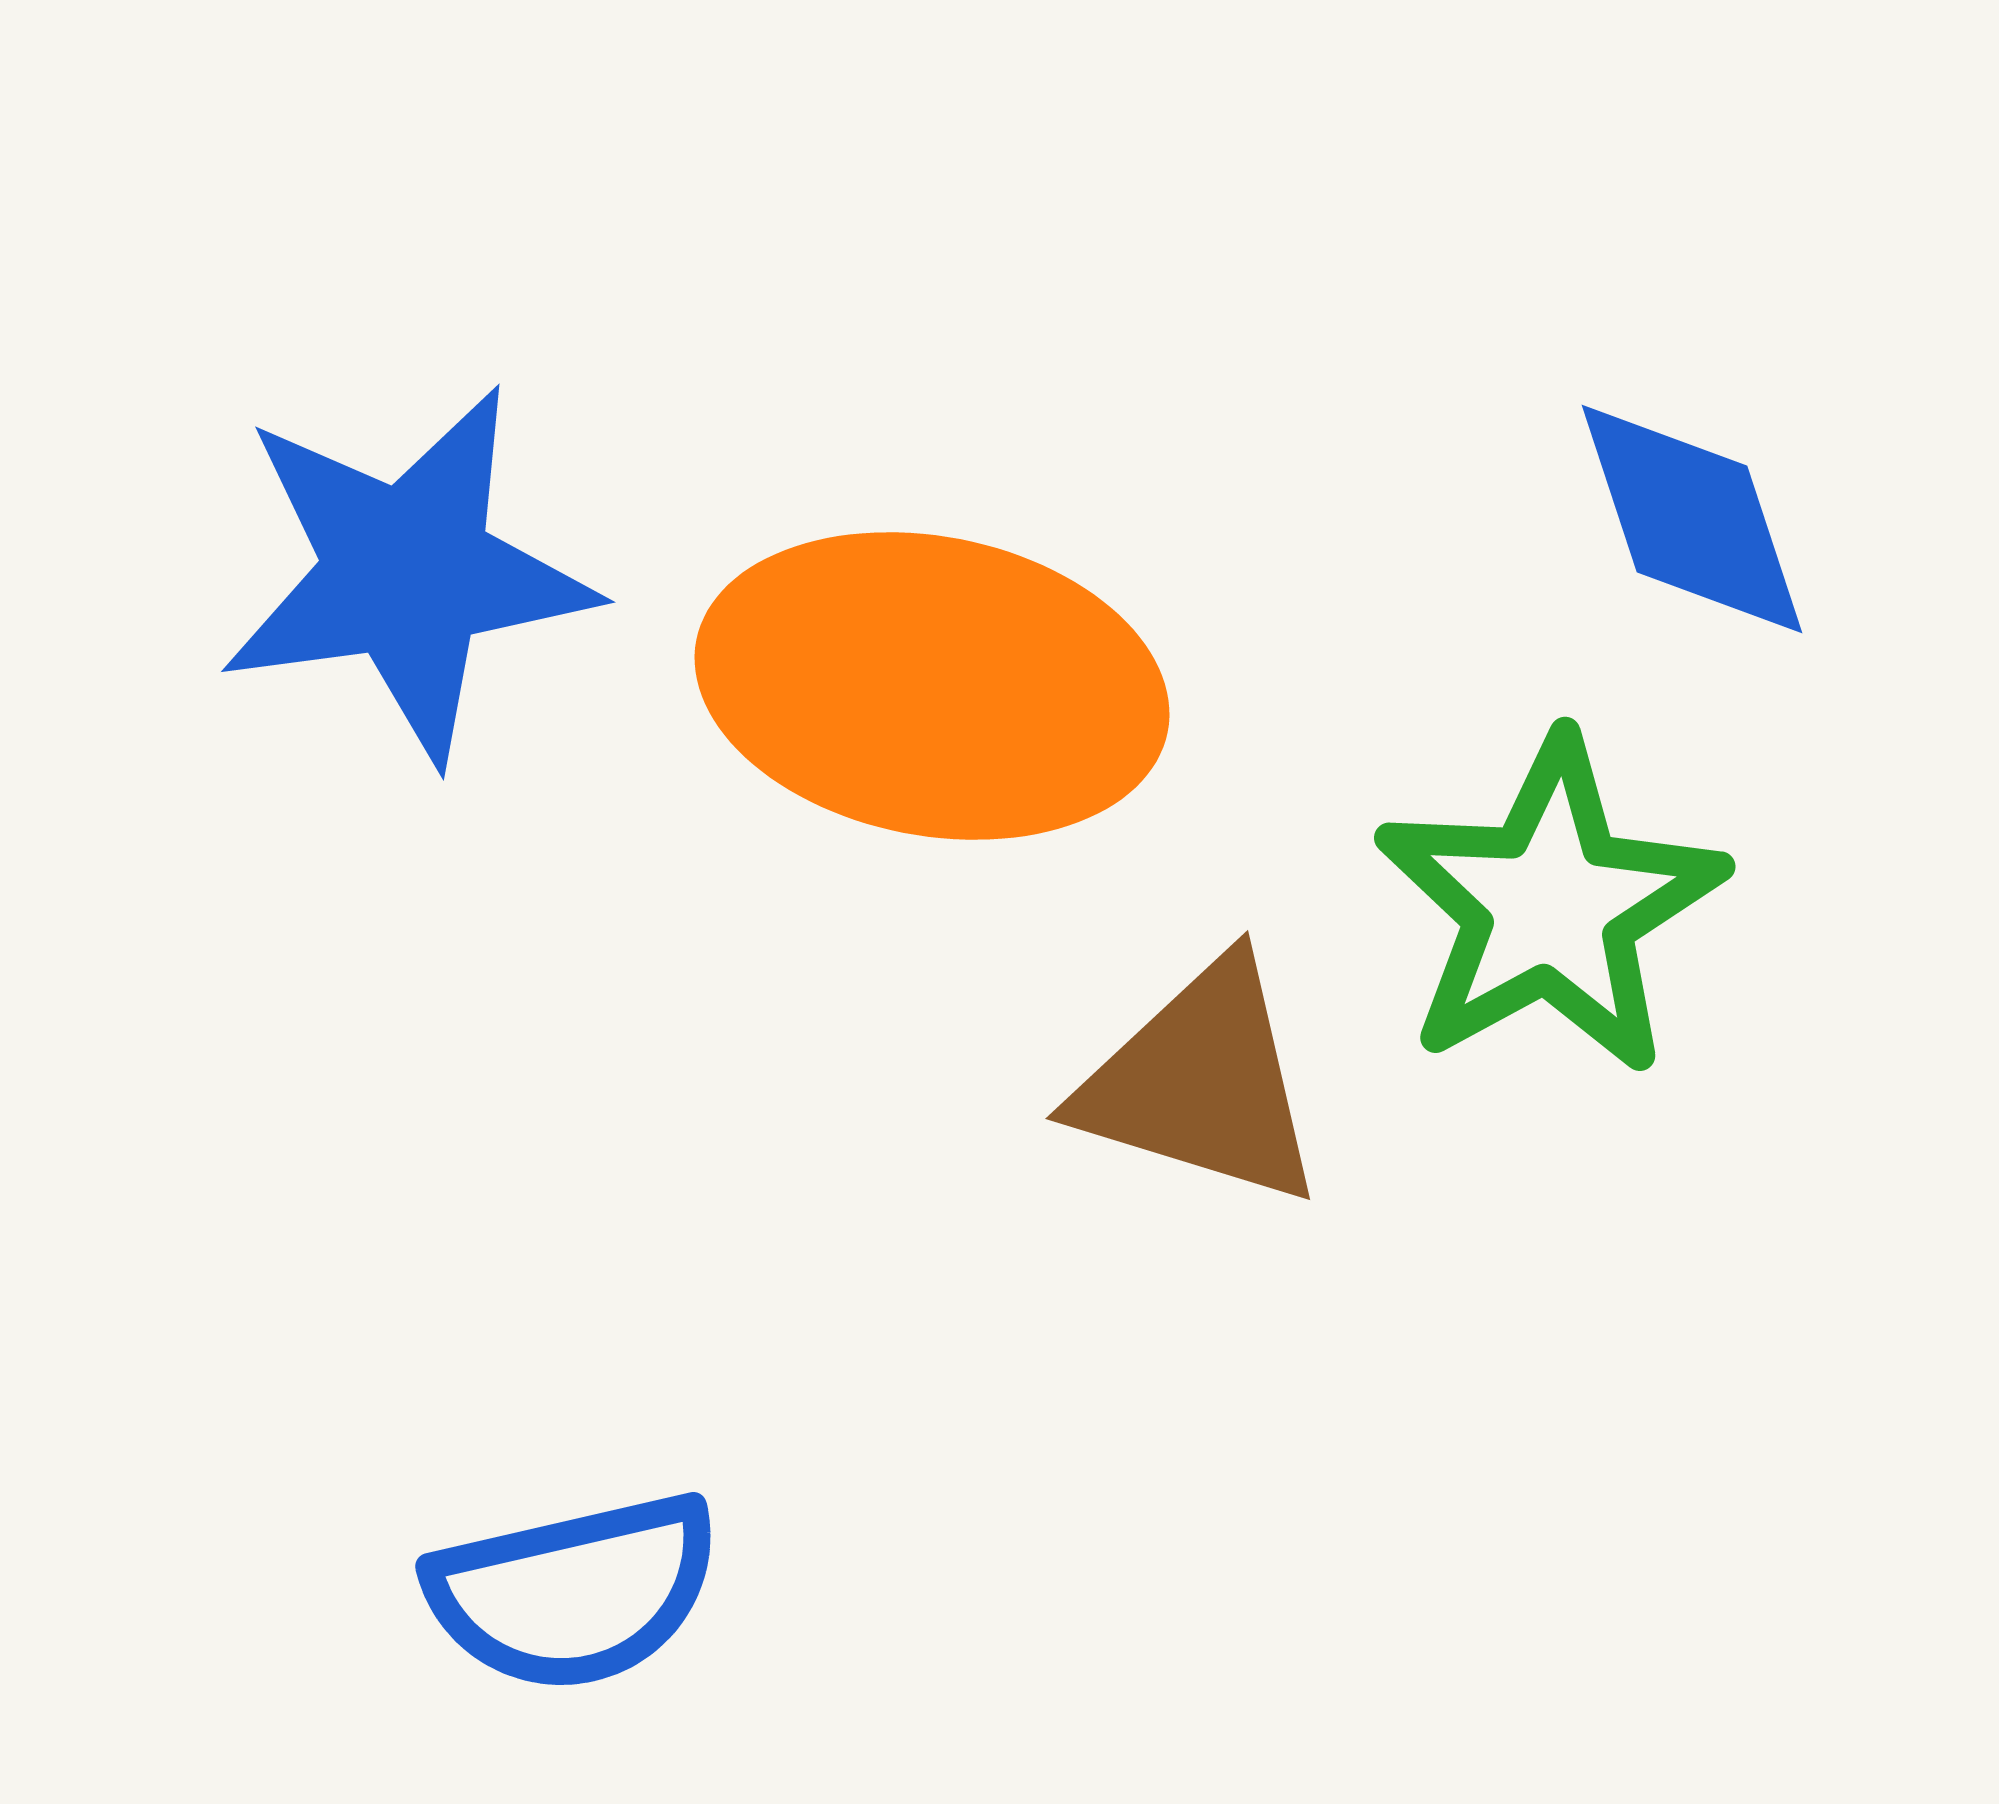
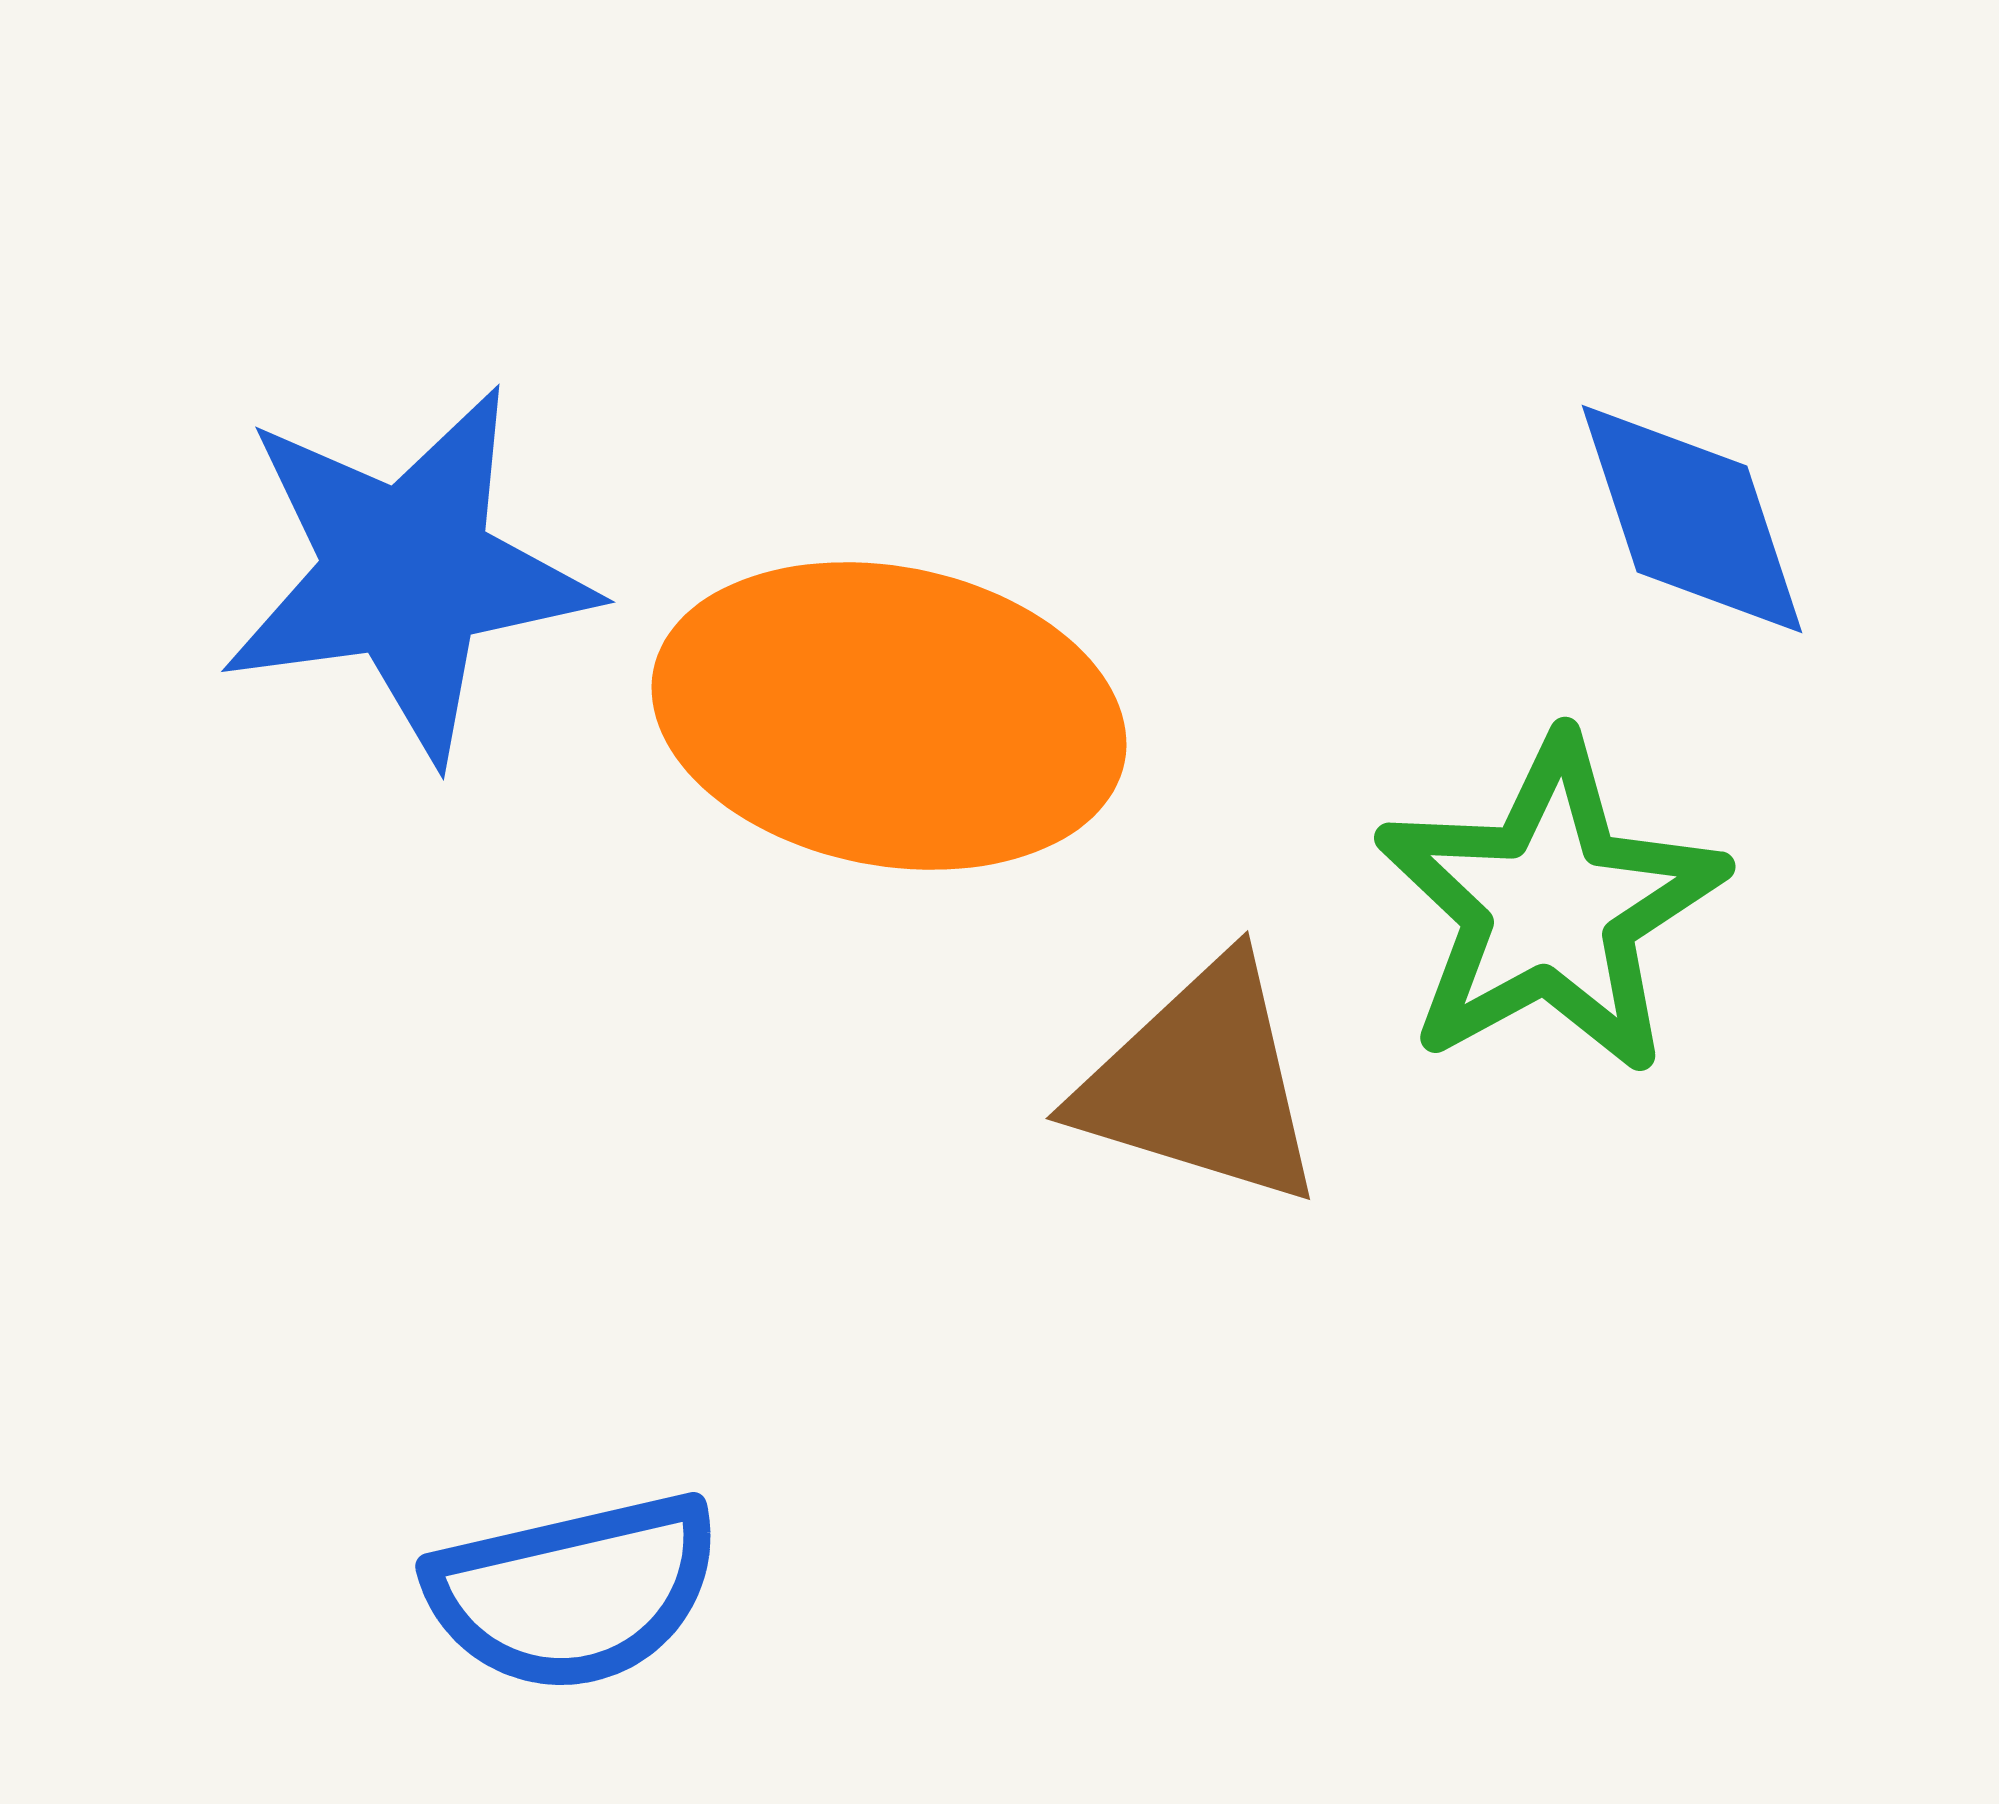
orange ellipse: moved 43 px left, 30 px down
